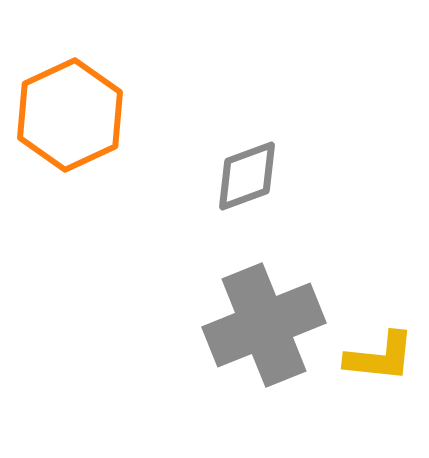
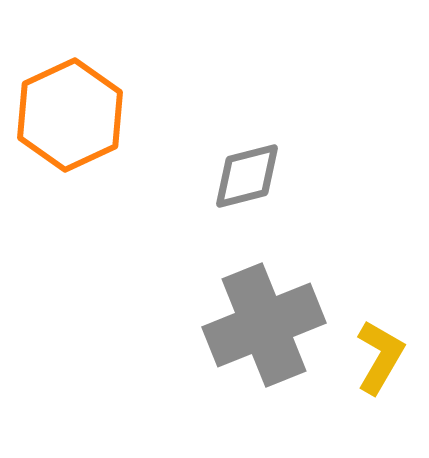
gray diamond: rotated 6 degrees clockwise
yellow L-shape: rotated 66 degrees counterclockwise
